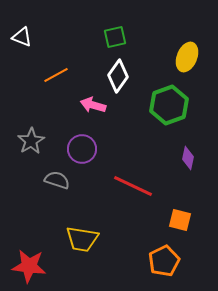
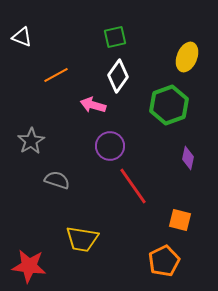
purple circle: moved 28 px right, 3 px up
red line: rotated 30 degrees clockwise
